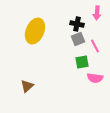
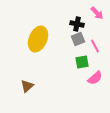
pink arrow: rotated 48 degrees counterclockwise
yellow ellipse: moved 3 px right, 8 px down
pink semicircle: rotated 49 degrees counterclockwise
